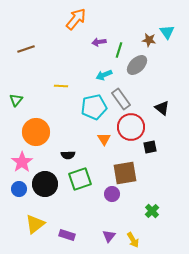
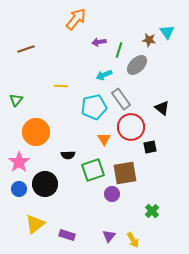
pink star: moved 3 px left
green square: moved 13 px right, 9 px up
